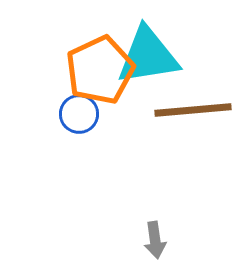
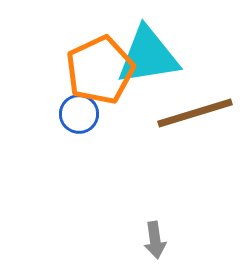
brown line: moved 2 px right, 3 px down; rotated 12 degrees counterclockwise
